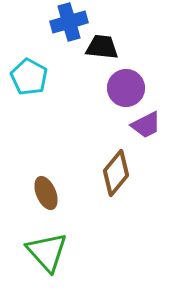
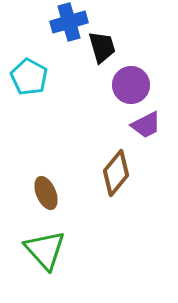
black trapezoid: rotated 68 degrees clockwise
purple circle: moved 5 px right, 3 px up
green triangle: moved 2 px left, 2 px up
